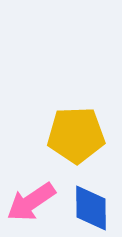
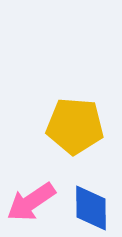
yellow pentagon: moved 1 px left, 9 px up; rotated 6 degrees clockwise
